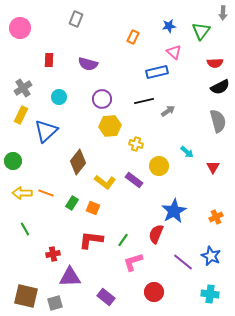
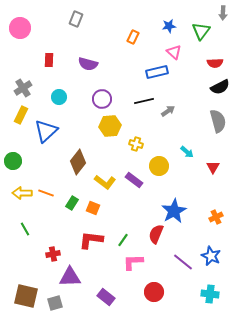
pink L-shape at (133, 262): rotated 15 degrees clockwise
